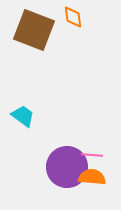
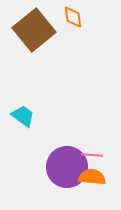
brown square: rotated 30 degrees clockwise
